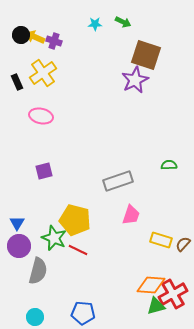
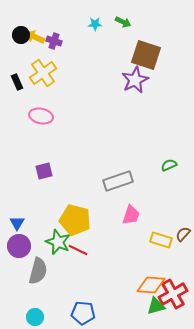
green semicircle: rotated 21 degrees counterclockwise
green star: moved 4 px right, 4 px down
brown semicircle: moved 10 px up
